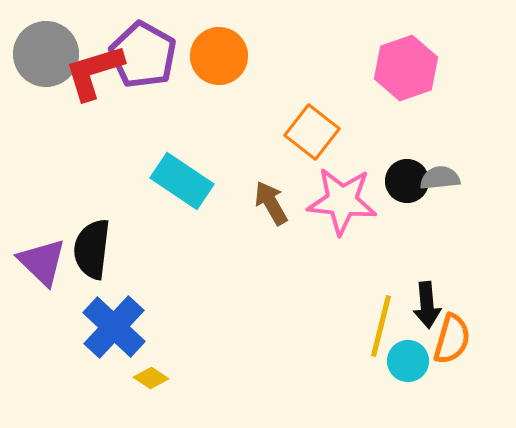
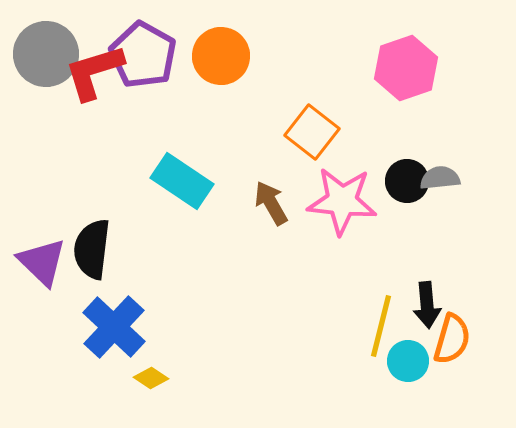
orange circle: moved 2 px right
